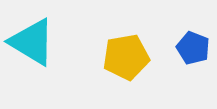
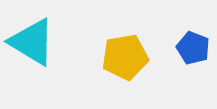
yellow pentagon: moved 1 px left
